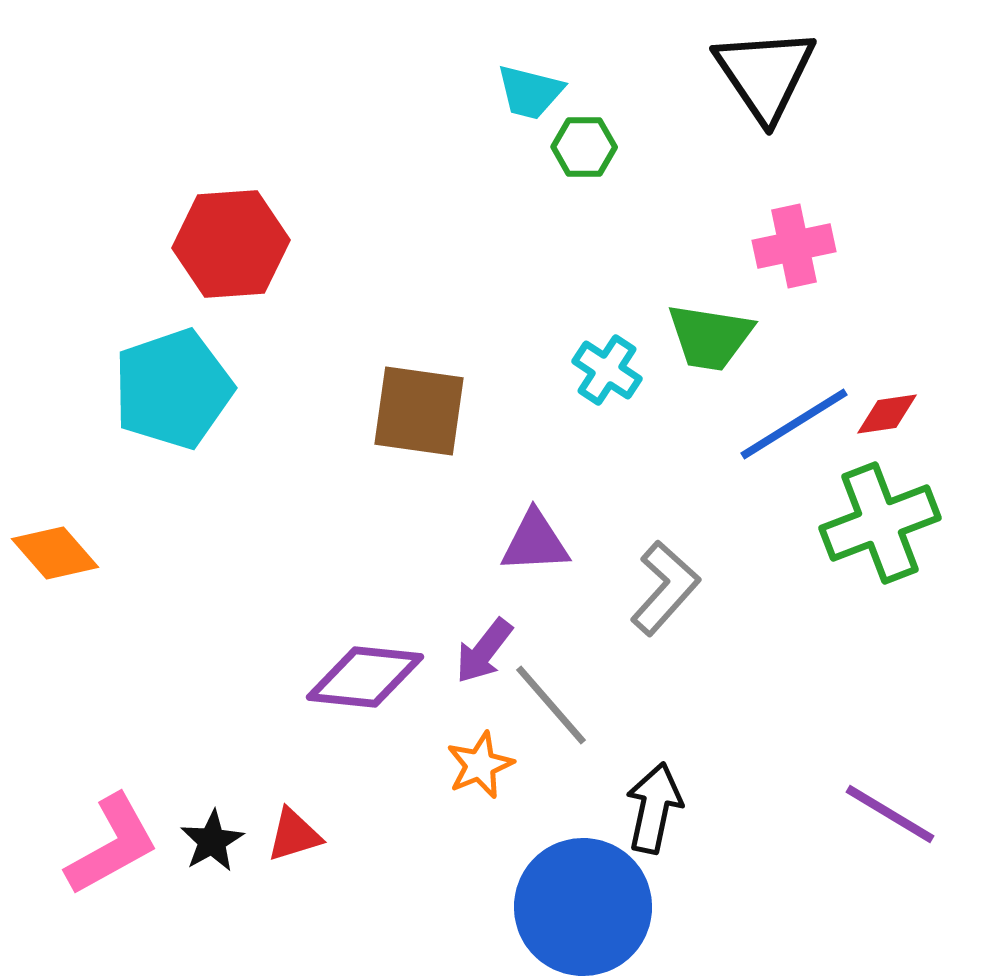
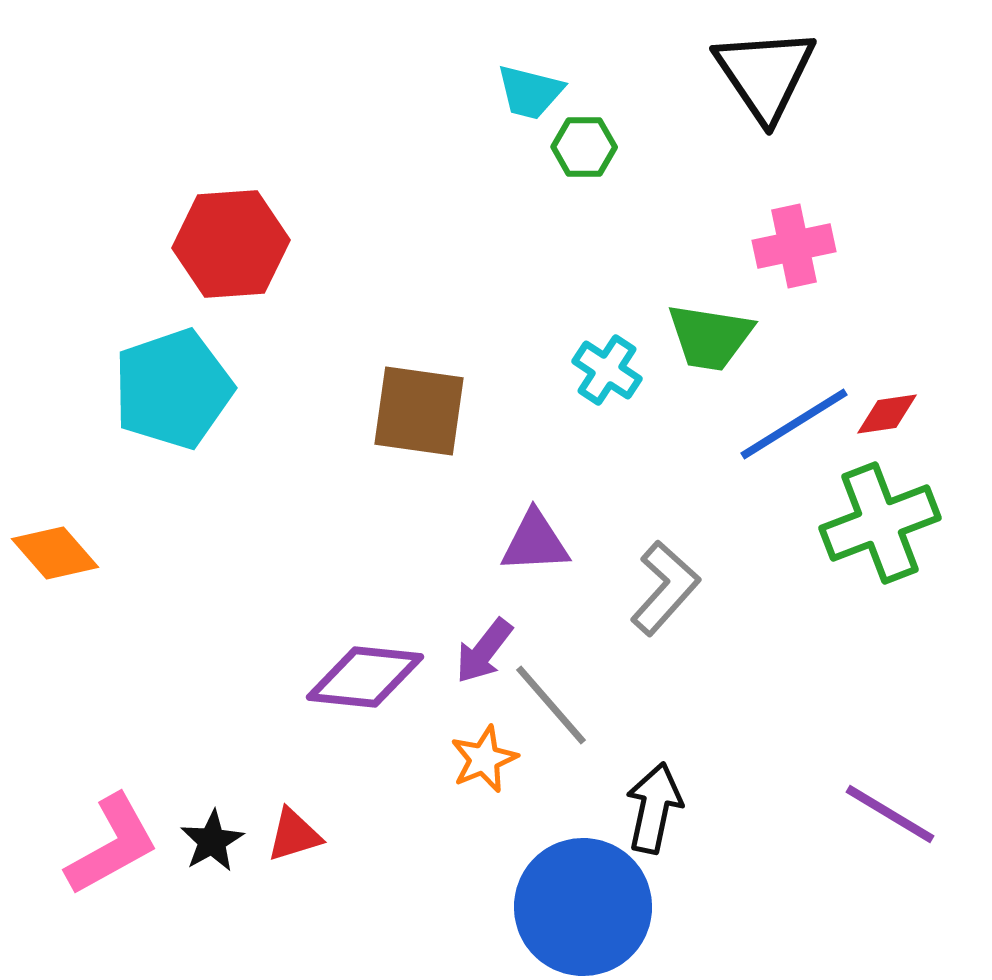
orange star: moved 4 px right, 6 px up
